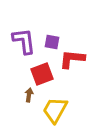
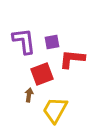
purple square: rotated 21 degrees counterclockwise
